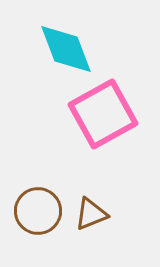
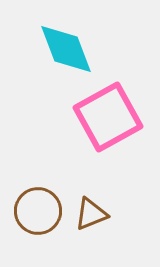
pink square: moved 5 px right, 3 px down
